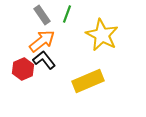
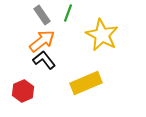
green line: moved 1 px right, 1 px up
red hexagon: moved 22 px down
yellow rectangle: moved 2 px left, 2 px down
